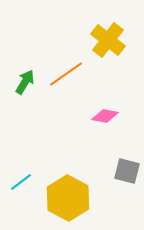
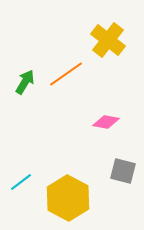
pink diamond: moved 1 px right, 6 px down
gray square: moved 4 px left
